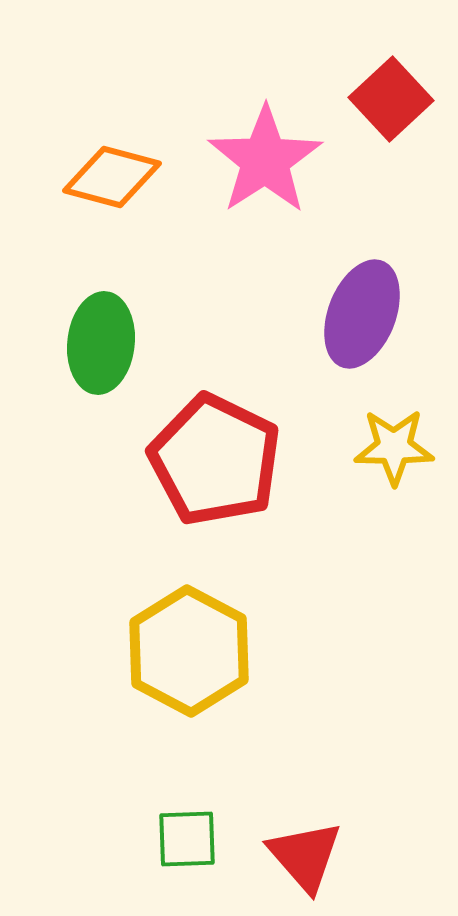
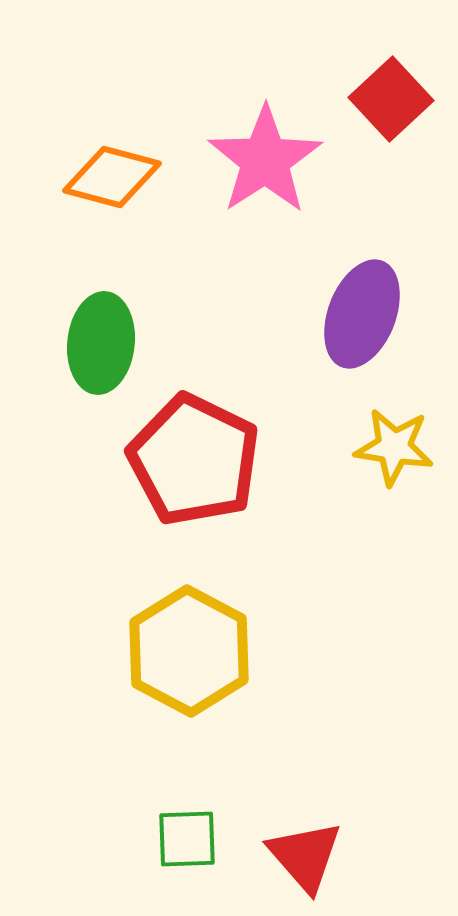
yellow star: rotated 8 degrees clockwise
red pentagon: moved 21 px left
